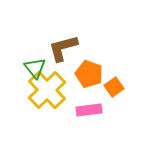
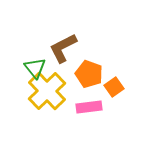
brown L-shape: rotated 12 degrees counterclockwise
yellow cross: moved 1 px down
pink rectangle: moved 3 px up
